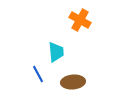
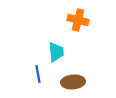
orange cross: moved 2 px left; rotated 15 degrees counterclockwise
blue line: rotated 18 degrees clockwise
